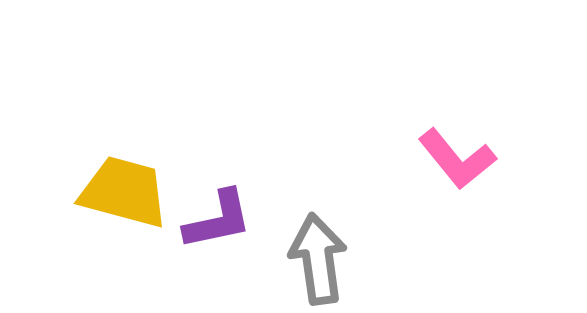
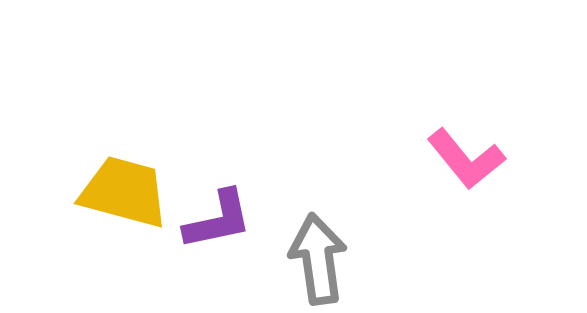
pink L-shape: moved 9 px right
